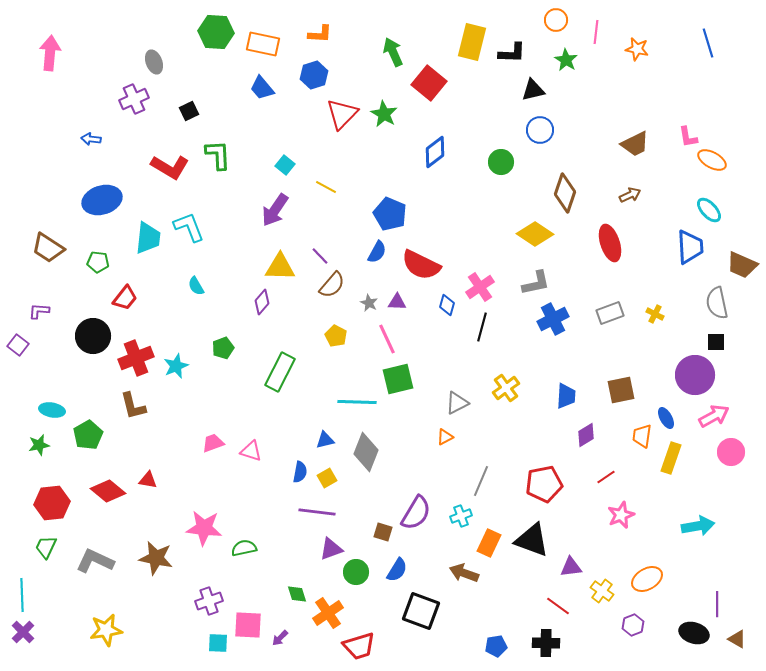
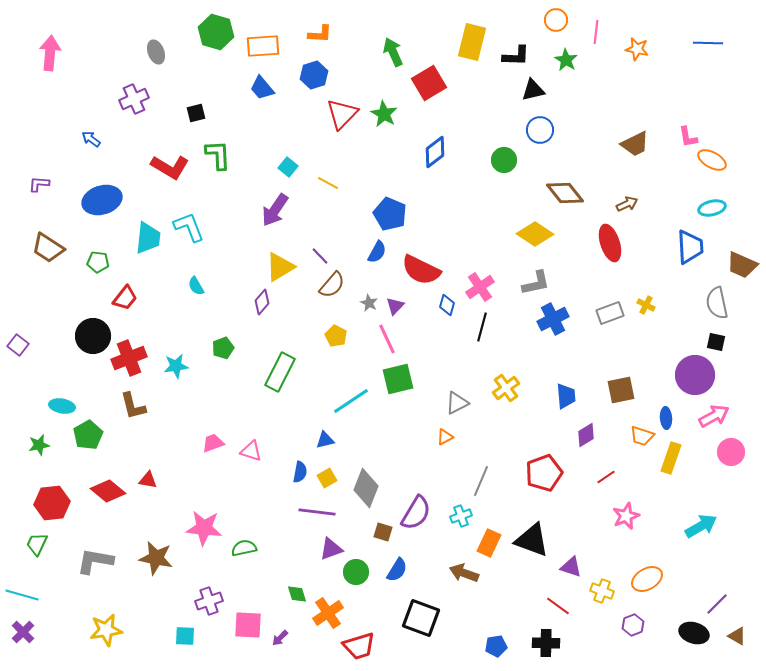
green hexagon at (216, 32): rotated 12 degrees clockwise
blue line at (708, 43): rotated 72 degrees counterclockwise
orange rectangle at (263, 44): moved 2 px down; rotated 16 degrees counterclockwise
black L-shape at (512, 53): moved 4 px right, 3 px down
gray ellipse at (154, 62): moved 2 px right, 10 px up
red square at (429, 83): rotated 20 degrees clockwise
black square at (189, 111): moved 7 px right, 2 px down; rotated 12 degrees clockwise
blue arrow at (91, 139): rotated 30 degrees clockwise
green circle at (501, 162): moved 3 px right, 2 px up
cyan square at (285, 165): moved 3 px right, 2 px down
yellow line at (326, 187): moved 2 px right, 4 px up
brown diamond at (565, 193): rotated 57 degrees counterclockwise
brown arrow at (630, 195): moved 3 px left, 9 px down
cyan ellipse at (709, 210): moved 3 px right, 2 px up; rotated 60 degrees counterclockwise
red semicircle at (421, 265): moved 5 px down
yellow triangle at (280, 267): rotated 32 degrees counterclockwise
purple triangle at (397, 302): moved 2 px left, 4 px down; rotated 48 degrees counterclockwise
purple L-shape at (39, 311): moved 127 px up
yellow cross at (655, 314): moved 9 px left, 9 px up
black square at (716, 342): rotated 12 degrees clockwise
red cross at (136, 358): moved 7 px left
cyan star at (176, 366): rotated 15 degrees clockwise
blue trapezoid at (566, 396): rotated 8 degrees counterclockwise
cyan line at (357, 402): moved 6 px left, 1 px up; rotated 36 degrees counterclockwise
cyan ellipse at (52, 410): moved 10 px right, 4 px up
blue ellipse at (666, 418): rotated 25 degrees clockwise
orange trapezoid at (642, 436): rotated 80 degrees counterclockwise
gray diamond at (366, 452): moved 36 px down
red pentagon at (544, 484): moved 11 px up; rotated 9 degrees counterclockwise
pink star at (621, 515): moved 5 px right, 1 px down
cyan arrow at (698, 526): moved 3 px right; rotated 20 degrees counterclockwise
green trapezoid at (46, 547): moved 9 px left, 3 px up
gray L-shape at (95, 561): rotated 15 degrees counterclockwise
purple triangle at (571, 567): rotated 25 degrees clockwise
yellow cross at (602, 591): rotated 15 degrees counterclockwise
cyan line at (22, 595): rotated 72 degrees counterclockwise
purple line at (717, 604): rotated 45 degrees clockwise
black square at (421, 611): moved 7 px down
brown triangle at (737, 639): moved 3 px up
cyan square at (218, 643): moved 33 px left, 7 px up
